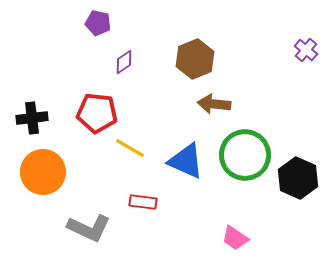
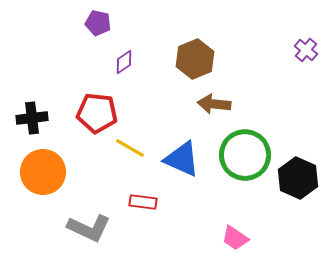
blue triangle: moved 4 px left, 2 px up
